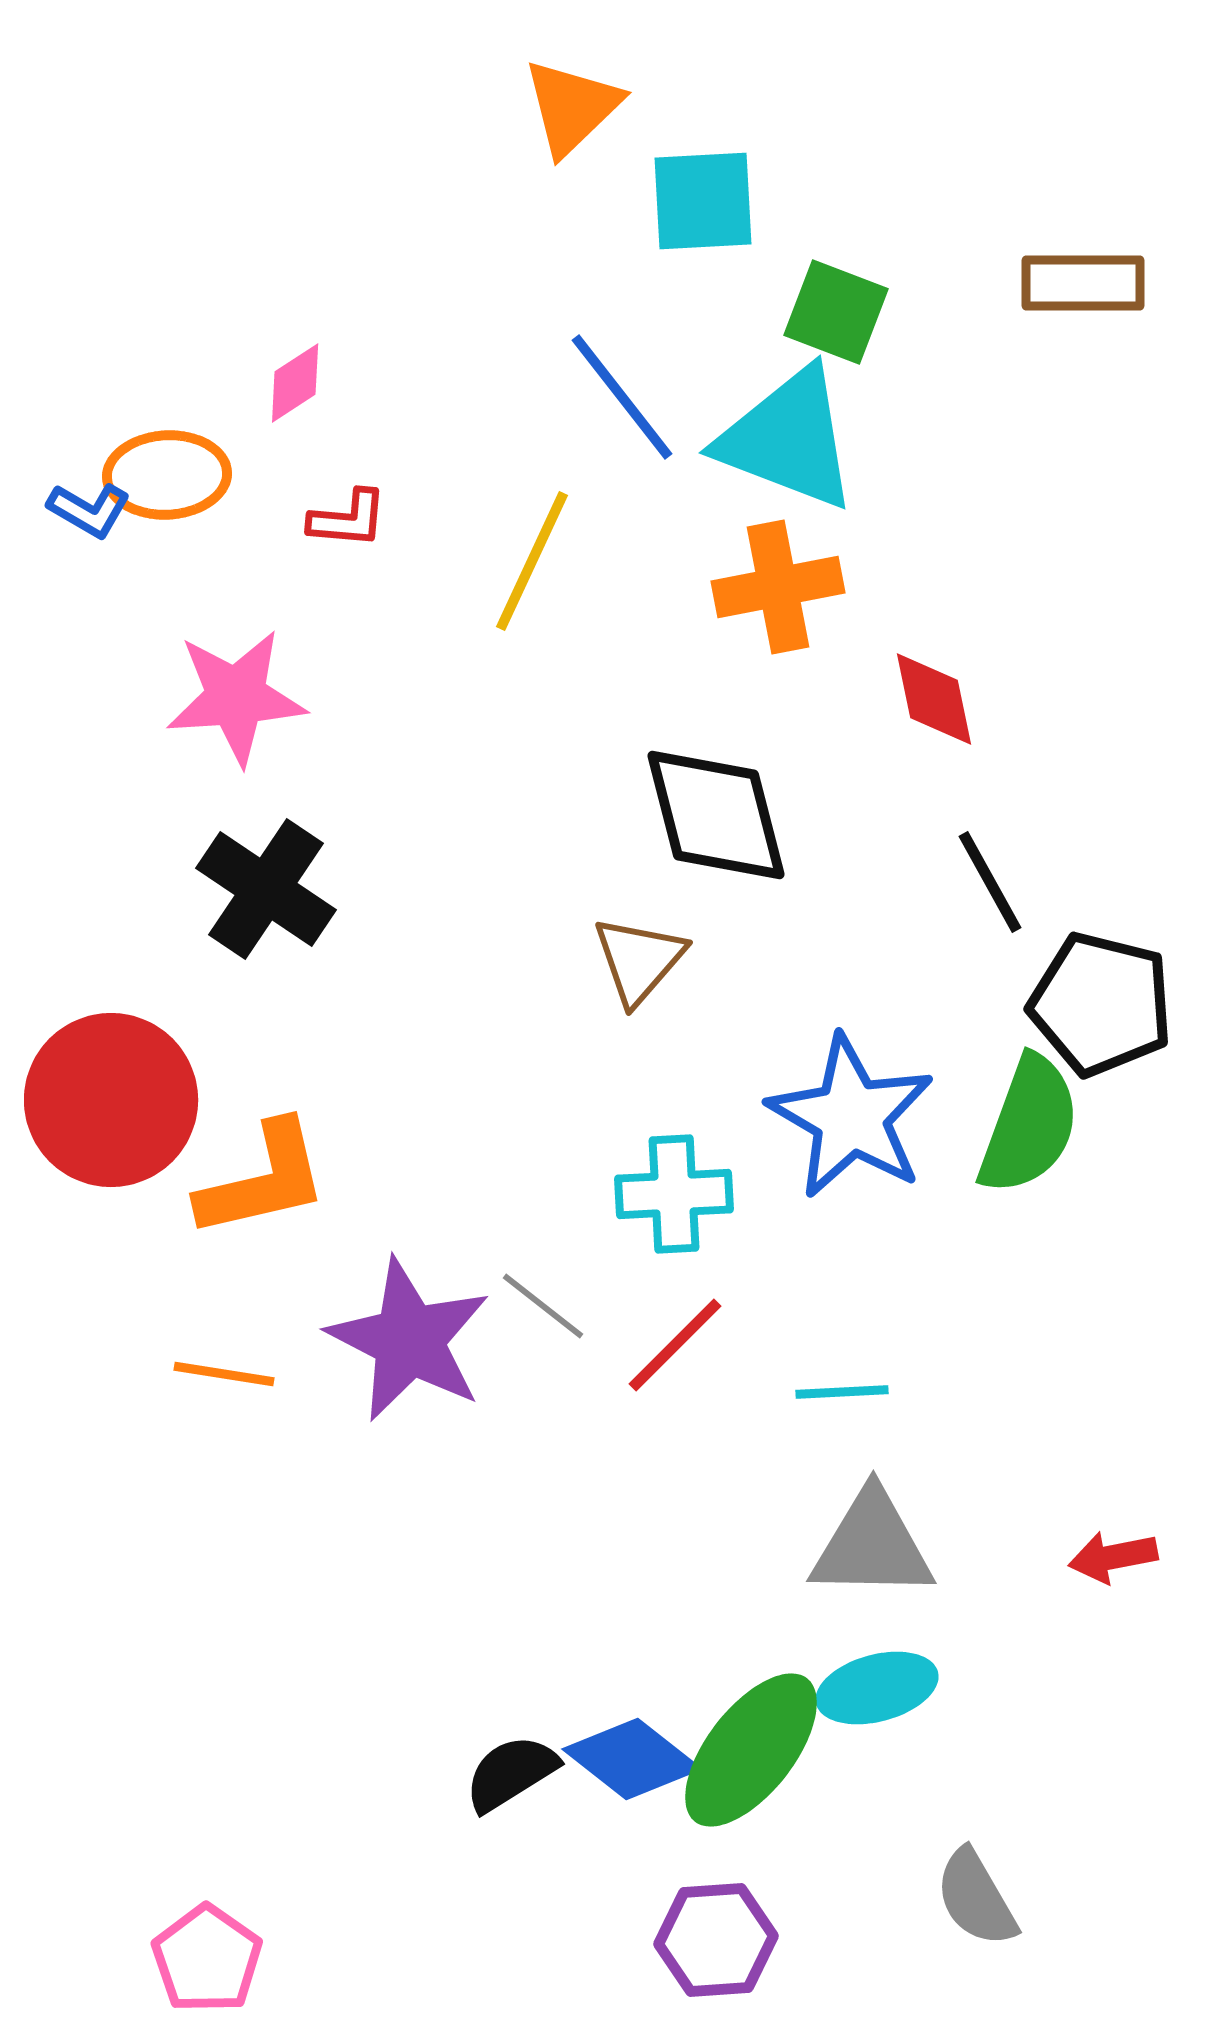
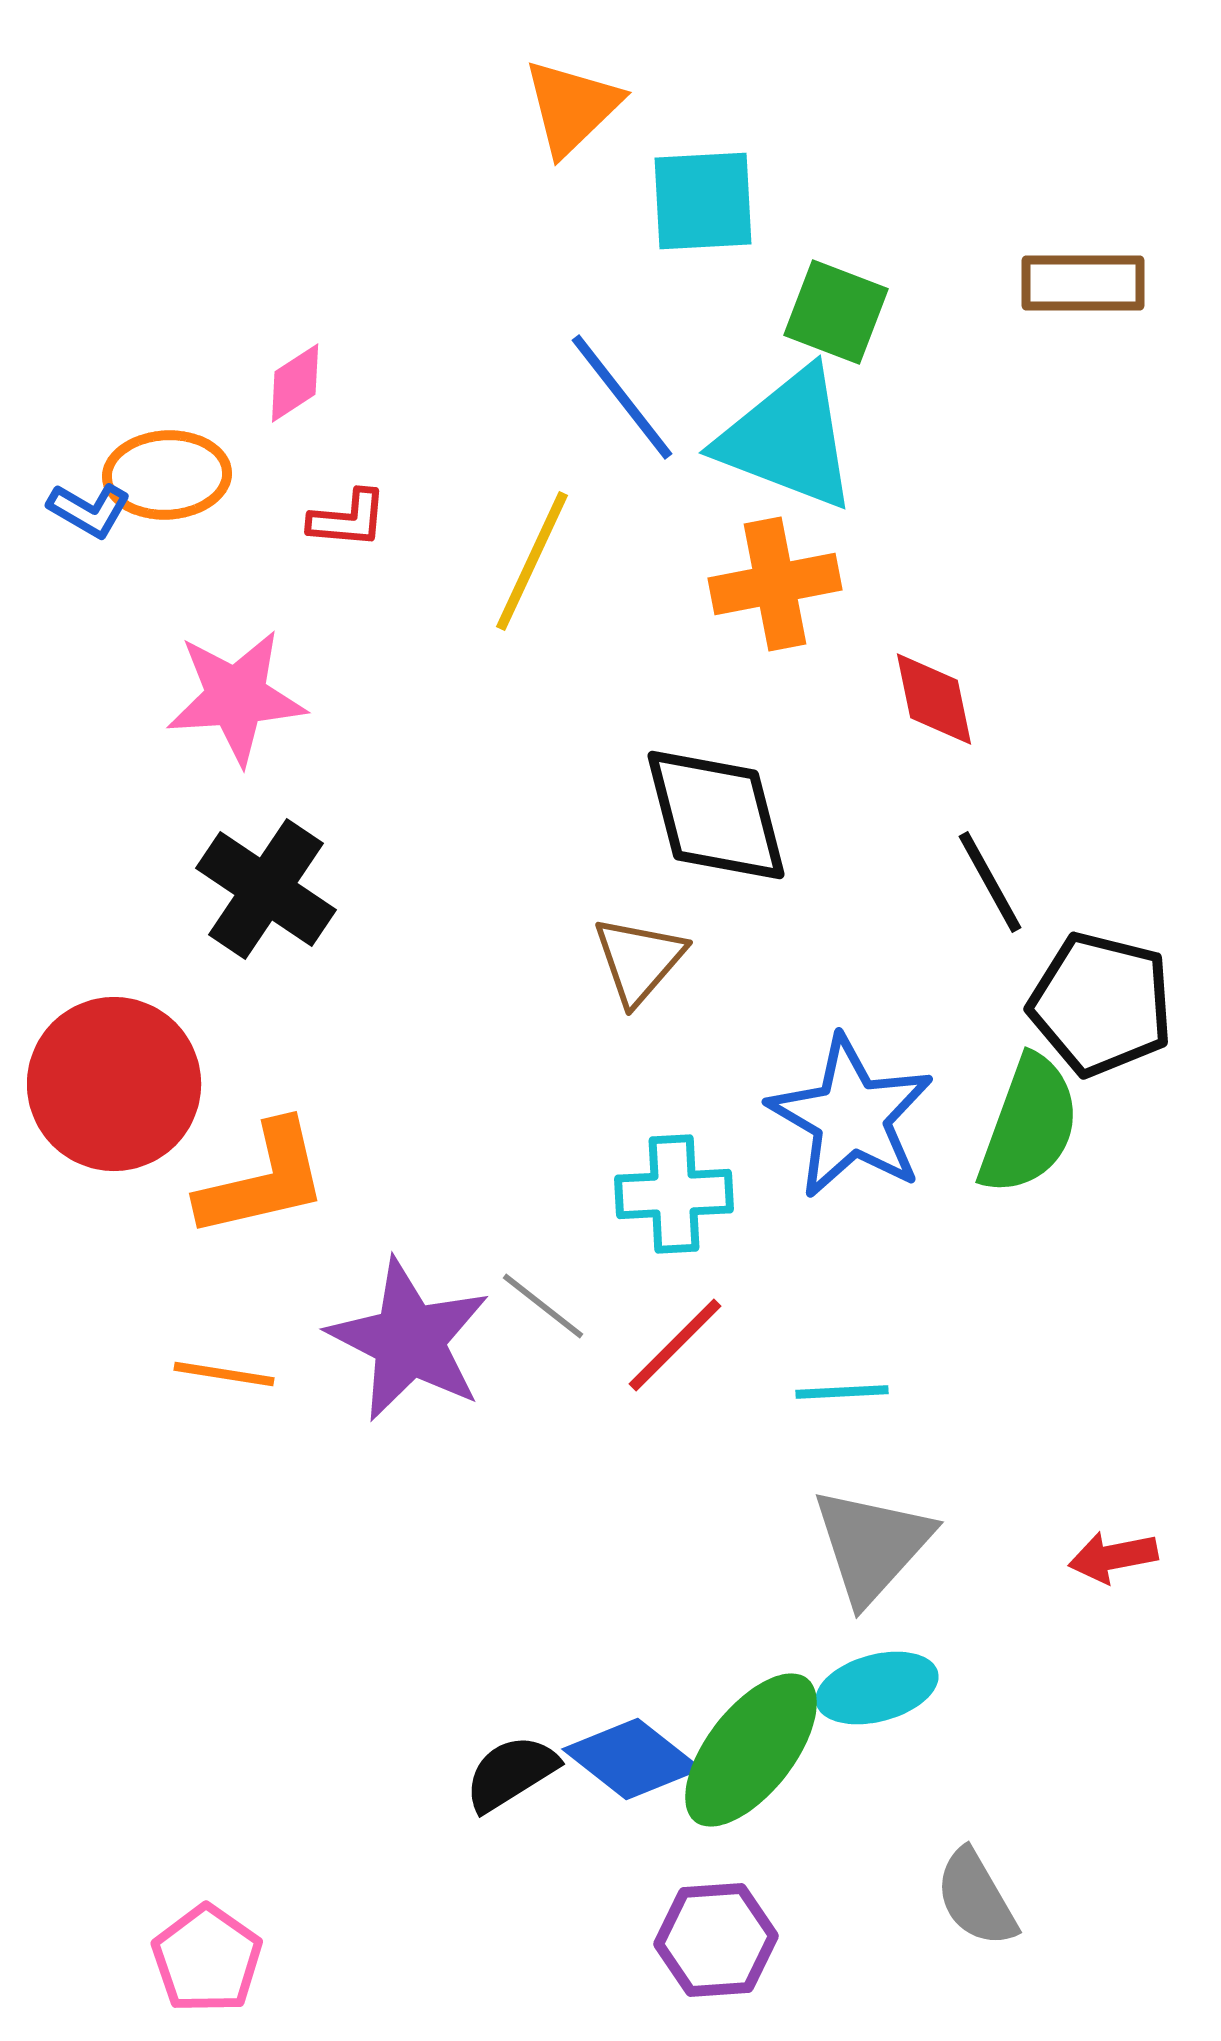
orange cross: moved 3 px left, 3 px up
red circle: moved 3 px right, 16 px up
gray triangle: rotated 49 degrees counterclockwise
